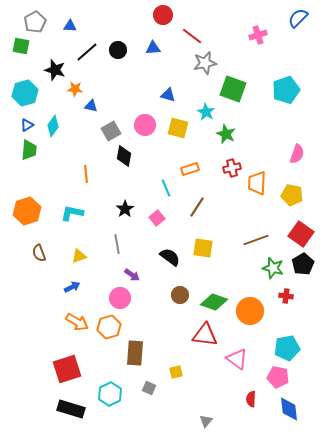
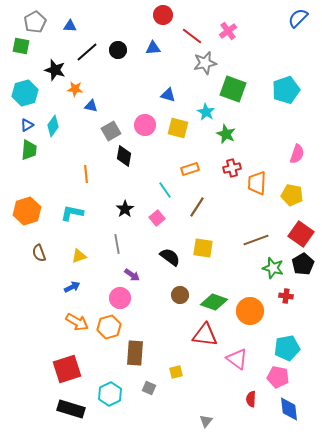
pink cross at (258, 35): moved 30 px left, 4 px up; rotated 18 degrees counterclockwise
cyan line at (166, 188): moved 1 px left, 2 px down; rotated 12 degrees counterclockwise
